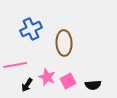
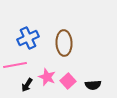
blue cross: moved 3 px left, 9 px down
pink square: rotated 14 degrees counterclockwise
